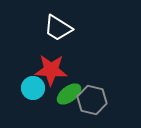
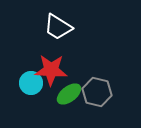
white trapezoid: moved 1 px up
cyan circle: moved 2 px left, 5 px up
gray hexagon: moved 5 px right, 8 px up
